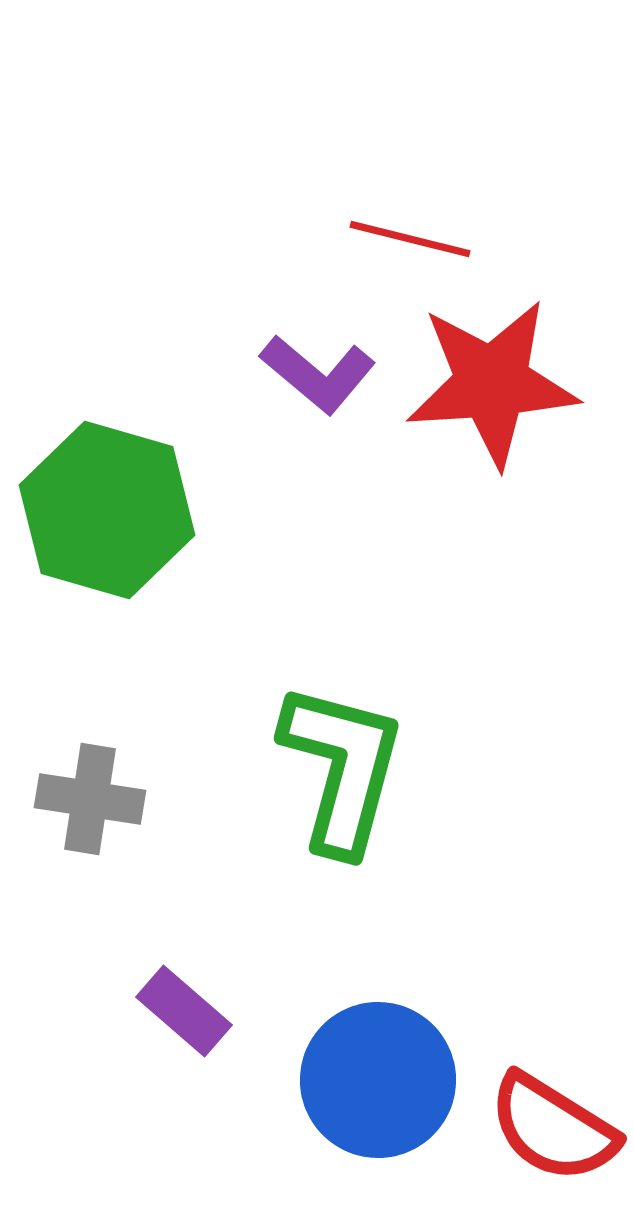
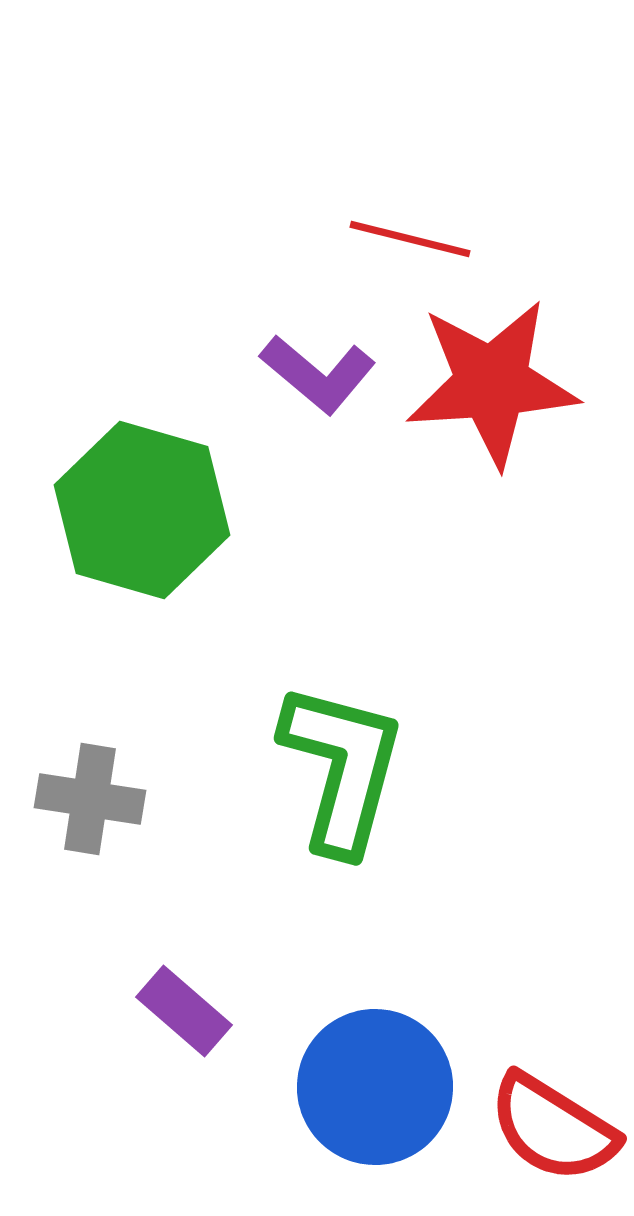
green hexagon: moved 35 px right
blue circle: moved 3 px left, 7 px down
